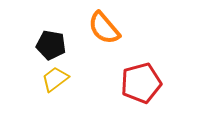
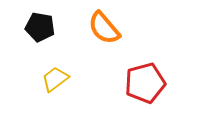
black pentagon: moved 11 px left, 18 px up
red pentagon: moved 4 px right
